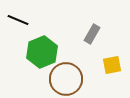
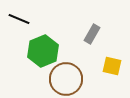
black line: moved 1 px right, 1 px up
green hexagon: moved 1 px right, 1 px up
yellow square: moved 1 px down; rotated 24 degrees clockwise
